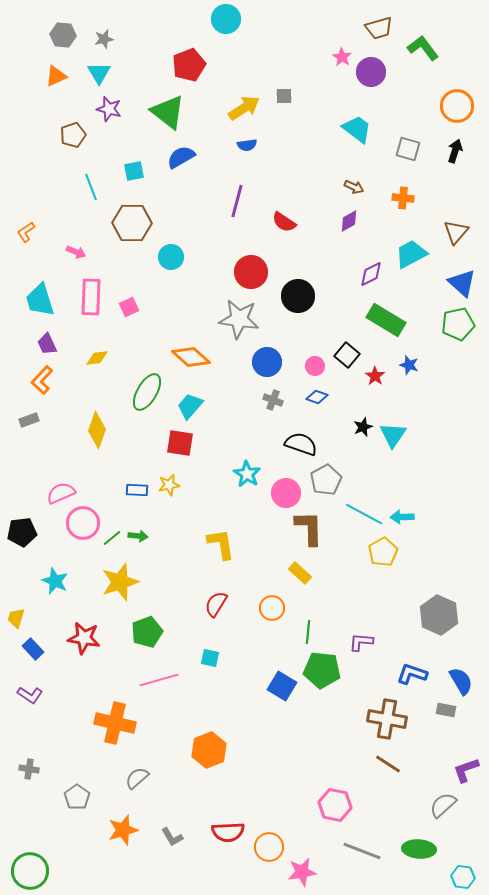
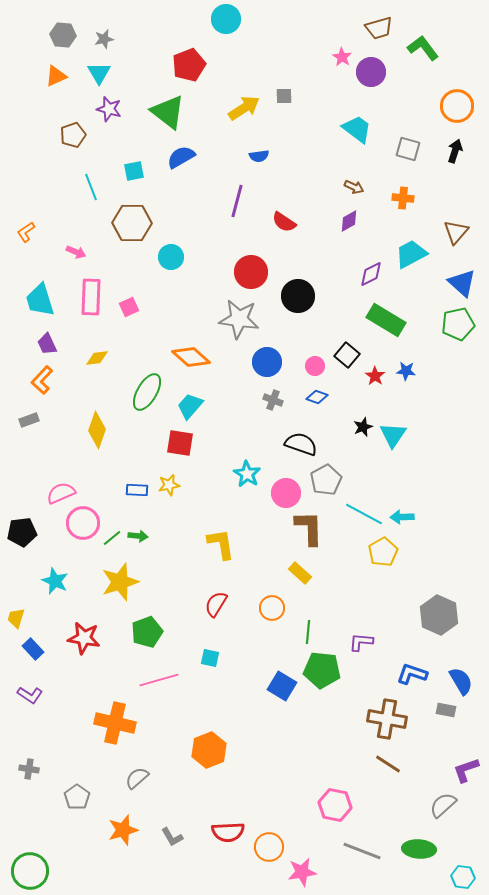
blue semicircle at (247, 145): moved 12 px right, 11 px down
blue star at (409, 365): moved 3 px left, 6 px down; rotated 12 degrees counterclockwise
